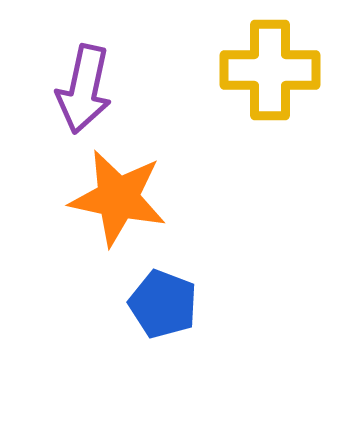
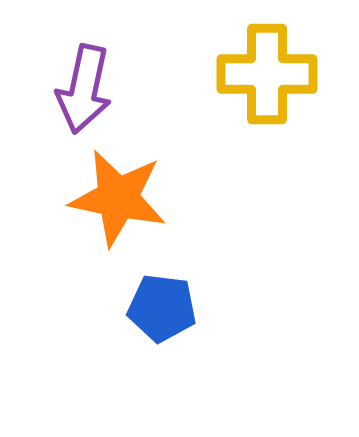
yellow cross: moved 3 px left, 4 px down
blue pentagon: moved 1 px left, 4 px down; rotated 14 degrees counterclockwise
